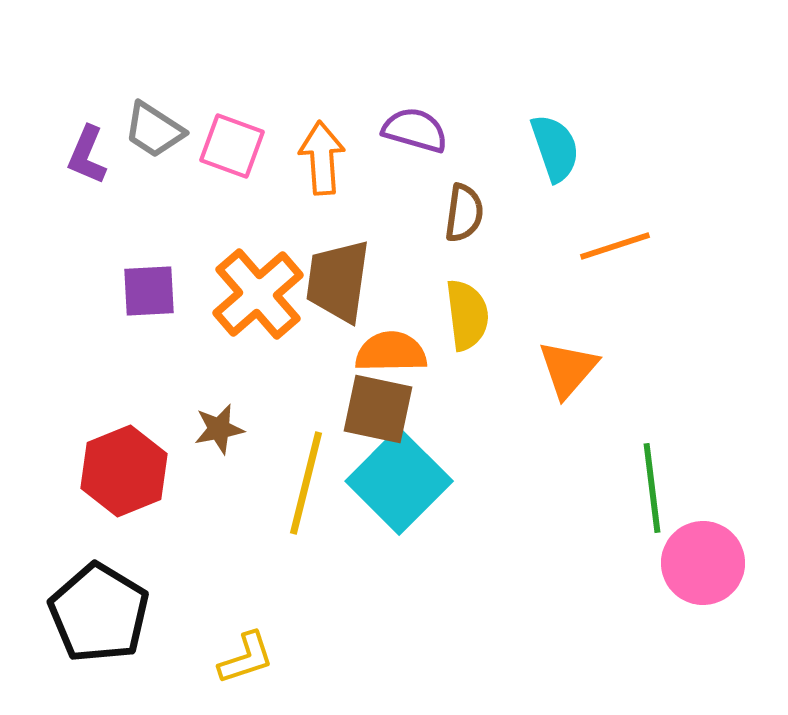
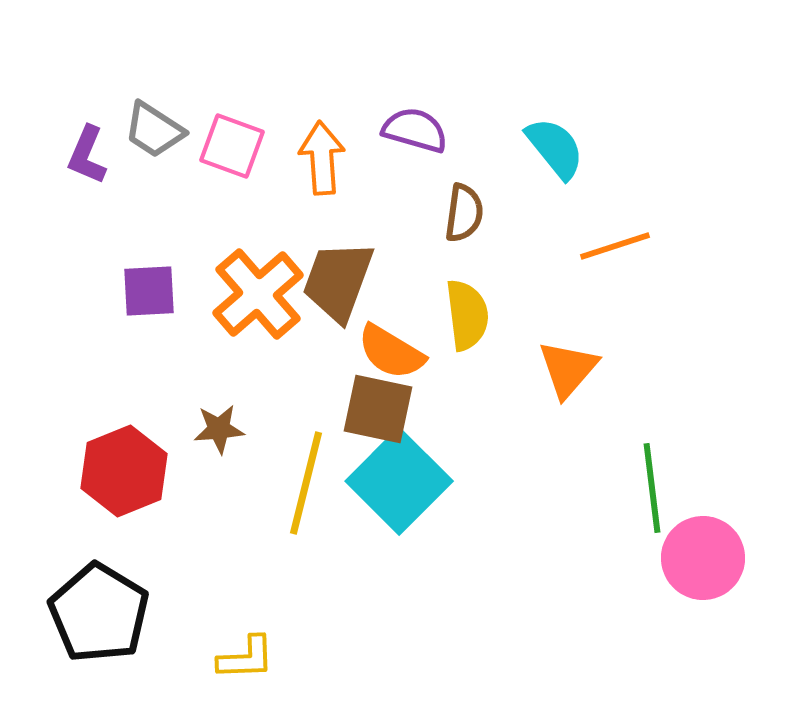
cyan semicircle: rotated 20 degrees counterclockwise
brown trapezoid: rotated 12 degrees clockwise
orange semicircle: rotated 148 degrees counterclockwise
brown star: rotated 6 degrees clockwise
pink circle: moved 5 px up
yellow L-shape: rotated 16 degrees clockwise
